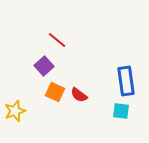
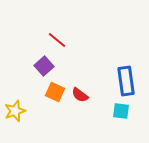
red semicircle: moved 1 px right
